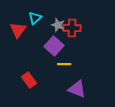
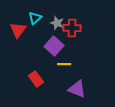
gray star: moved 1 px left, 2 px up
red rectangle: moved 7 px right, 1 px up
